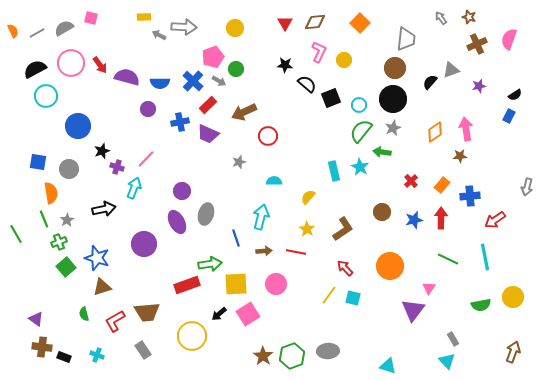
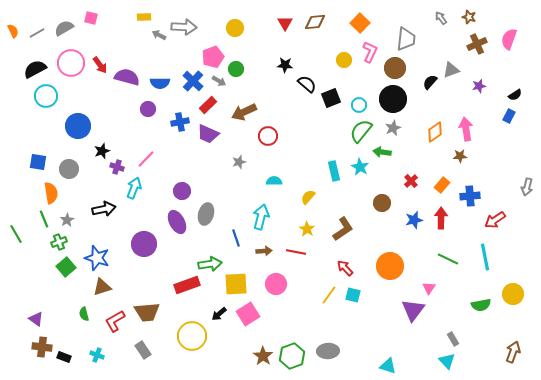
pink L-shape at (319, 52): moved 51 px right
brown circle at (382, 212): moved 9 px up
yellow circle at (513, 297): moved 3 px up
cyan square at (353, 298): moved 3 px up
